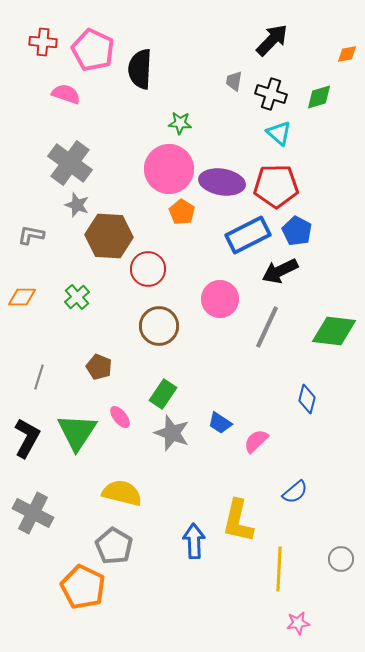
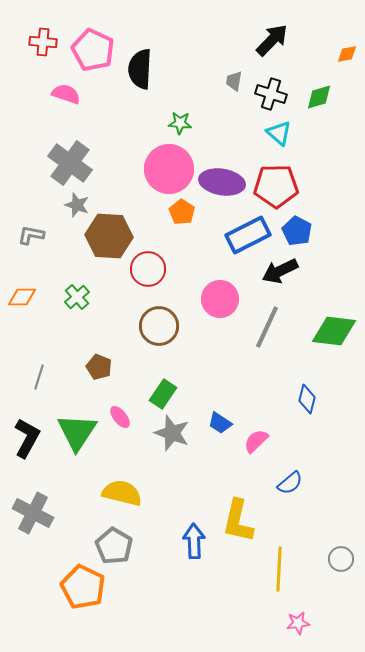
blue semicircle at (295, 492): moved 5 px left, 9 px up
